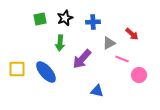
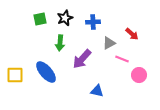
yellow square: moved 2 px left, 6 px down
